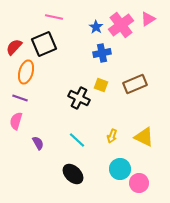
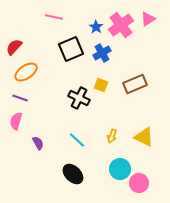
black square: moved 27 px right, 5 px down
blue cross: rotated 18 degrees counterclockwise
orange ellipse: rotated 40 degrees clockwise
